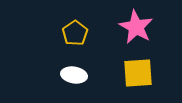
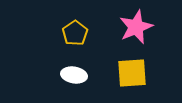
pink star: rotated 20 degrees clockwise
yellow square: moved 6 px left
